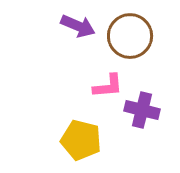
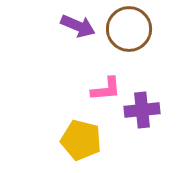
brown circle: moved 1 px left, 7 px up
pink L-shape: moved 2 px left, 3 px down
purple cross: rotated 20 degrees counterclockwise
